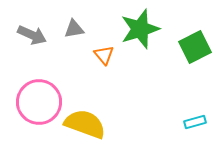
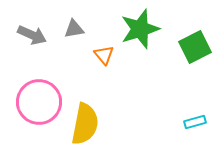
yellow semicircle: rotated 81 degrees clockwise
